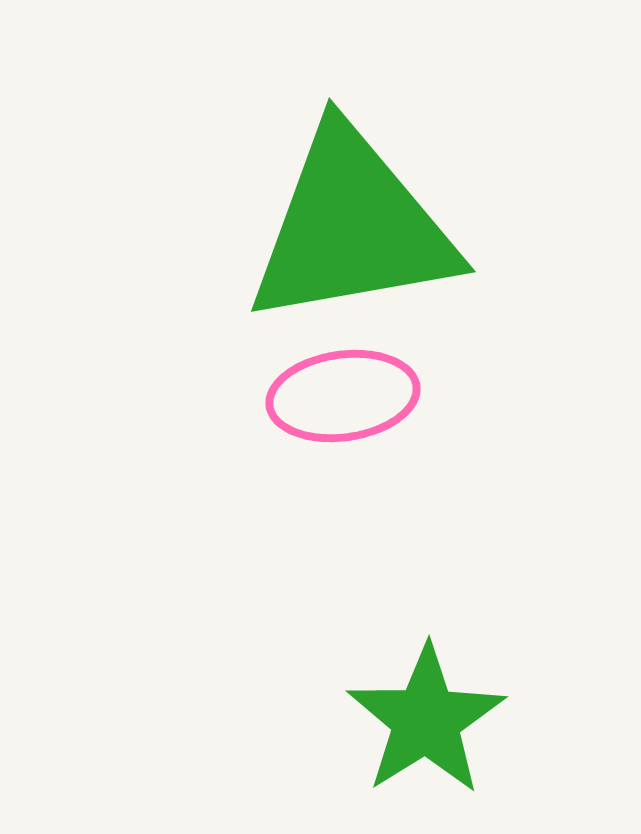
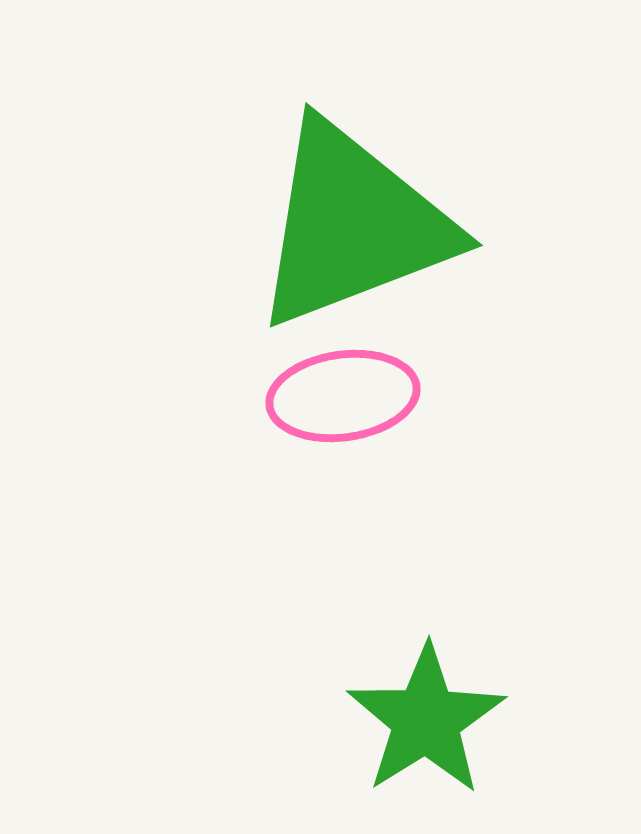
green triangle: moved 1 px right, 2 px up; rotated 11 degrees counterclockwise
